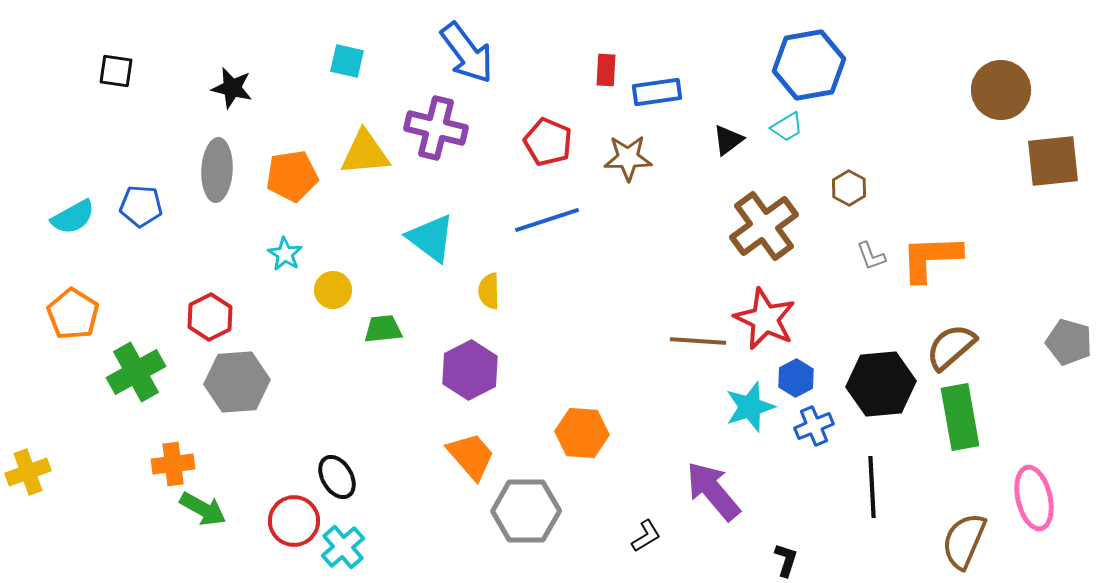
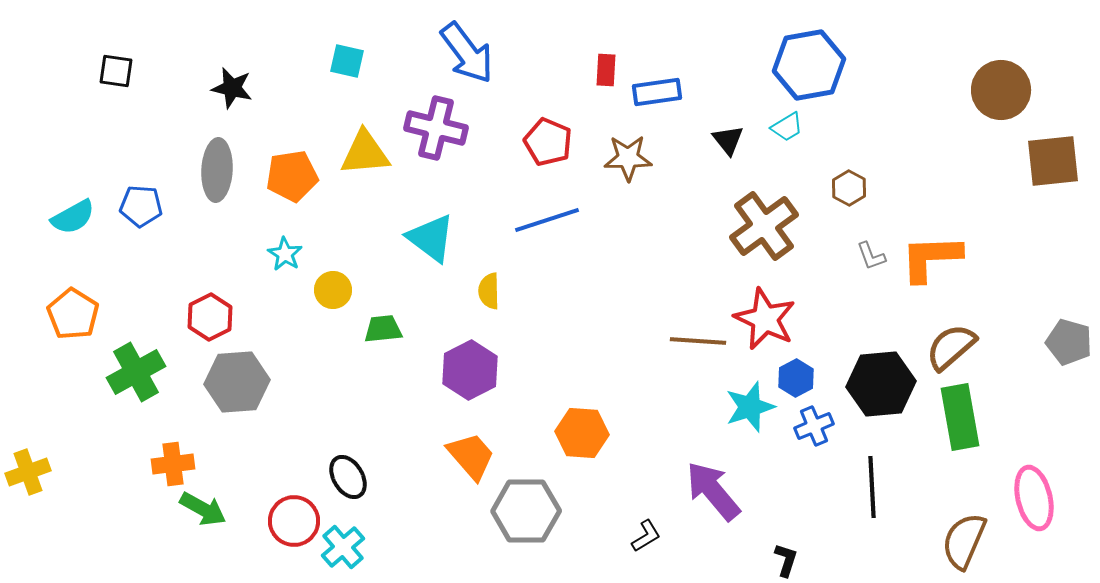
black triangle at (728, 140): rotated 32 degrees counterclockwise
black ellipse at (337, 477): moved 11 px right
